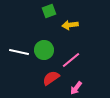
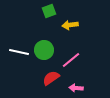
pink arrow: rotated 56 degrees clockwise
